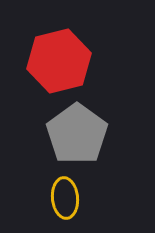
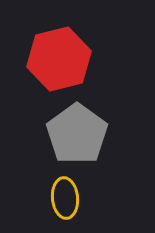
red hexagon: moved 2 px up
